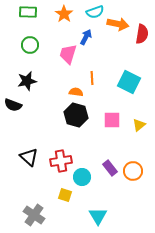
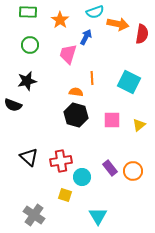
orange star: moved 4 px left, 6 px down
